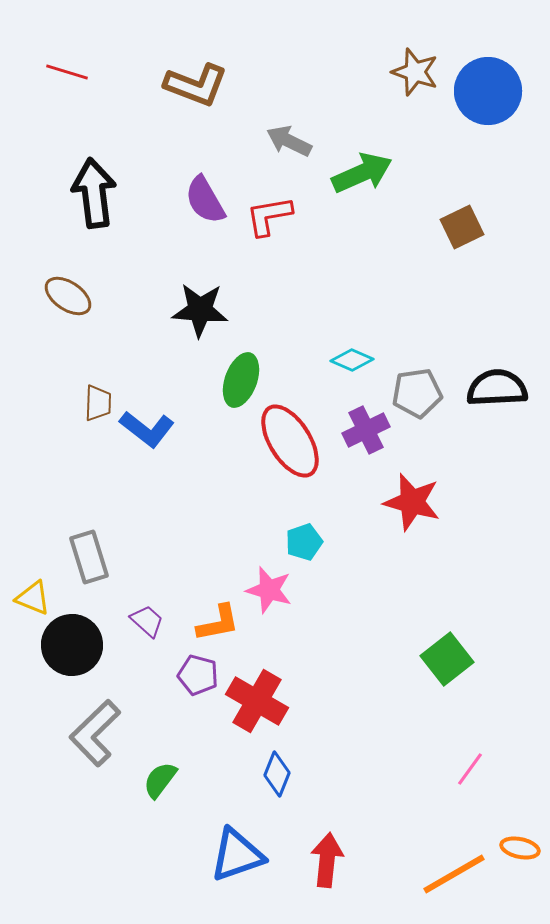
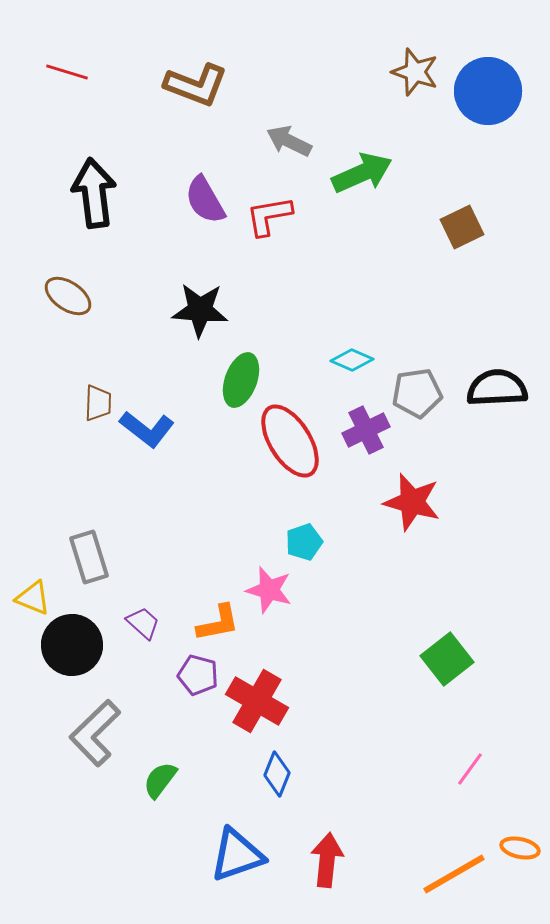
purple trapezoid: moved 4 px left, 2 px down
